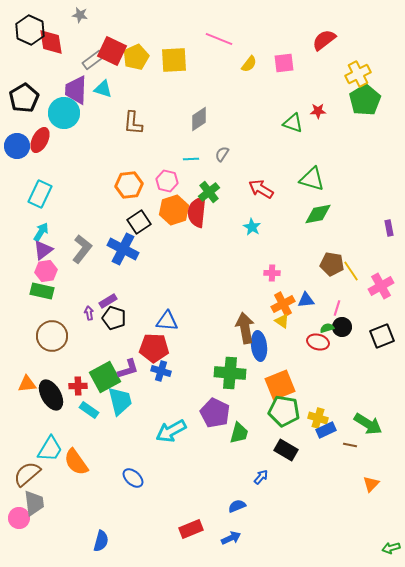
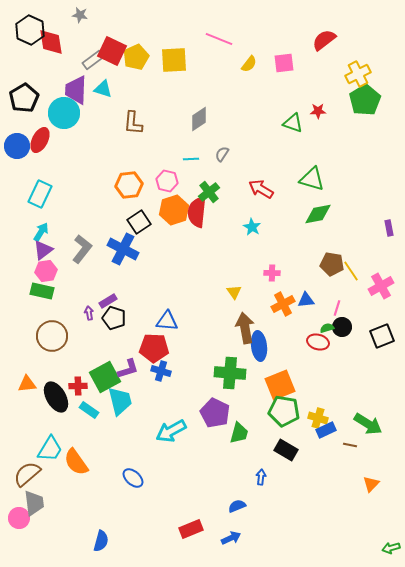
yellow triangle at (282, 321): moved 48 px left, 29 px up; rotated 21 degrees clockwise
black ellipse at (51, 395): moved 5 px right, 2 px down
blue arrow at (261, 477): rotated 35 degrees counterclockwise
